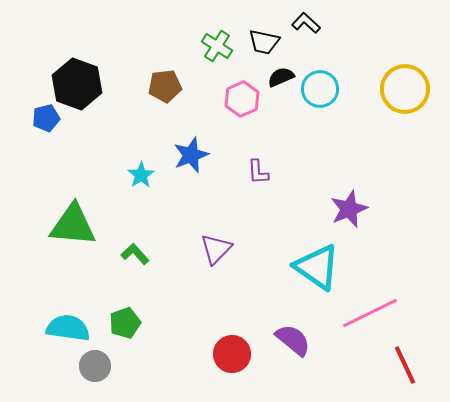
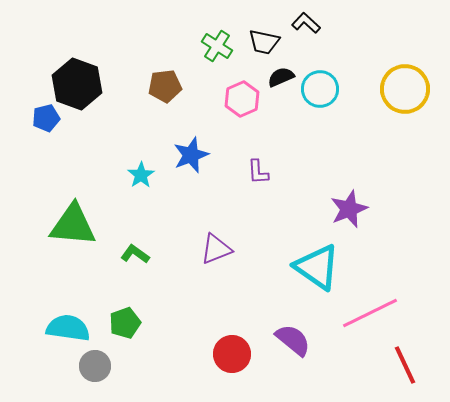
purple triangle: rotated 24 degrees clockwise
green L-shape: rotated 12 degrees counterclockwise
